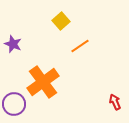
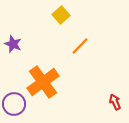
yellow square: moved 6 px up
orange line: rotated 12 degrees counterclockwise
